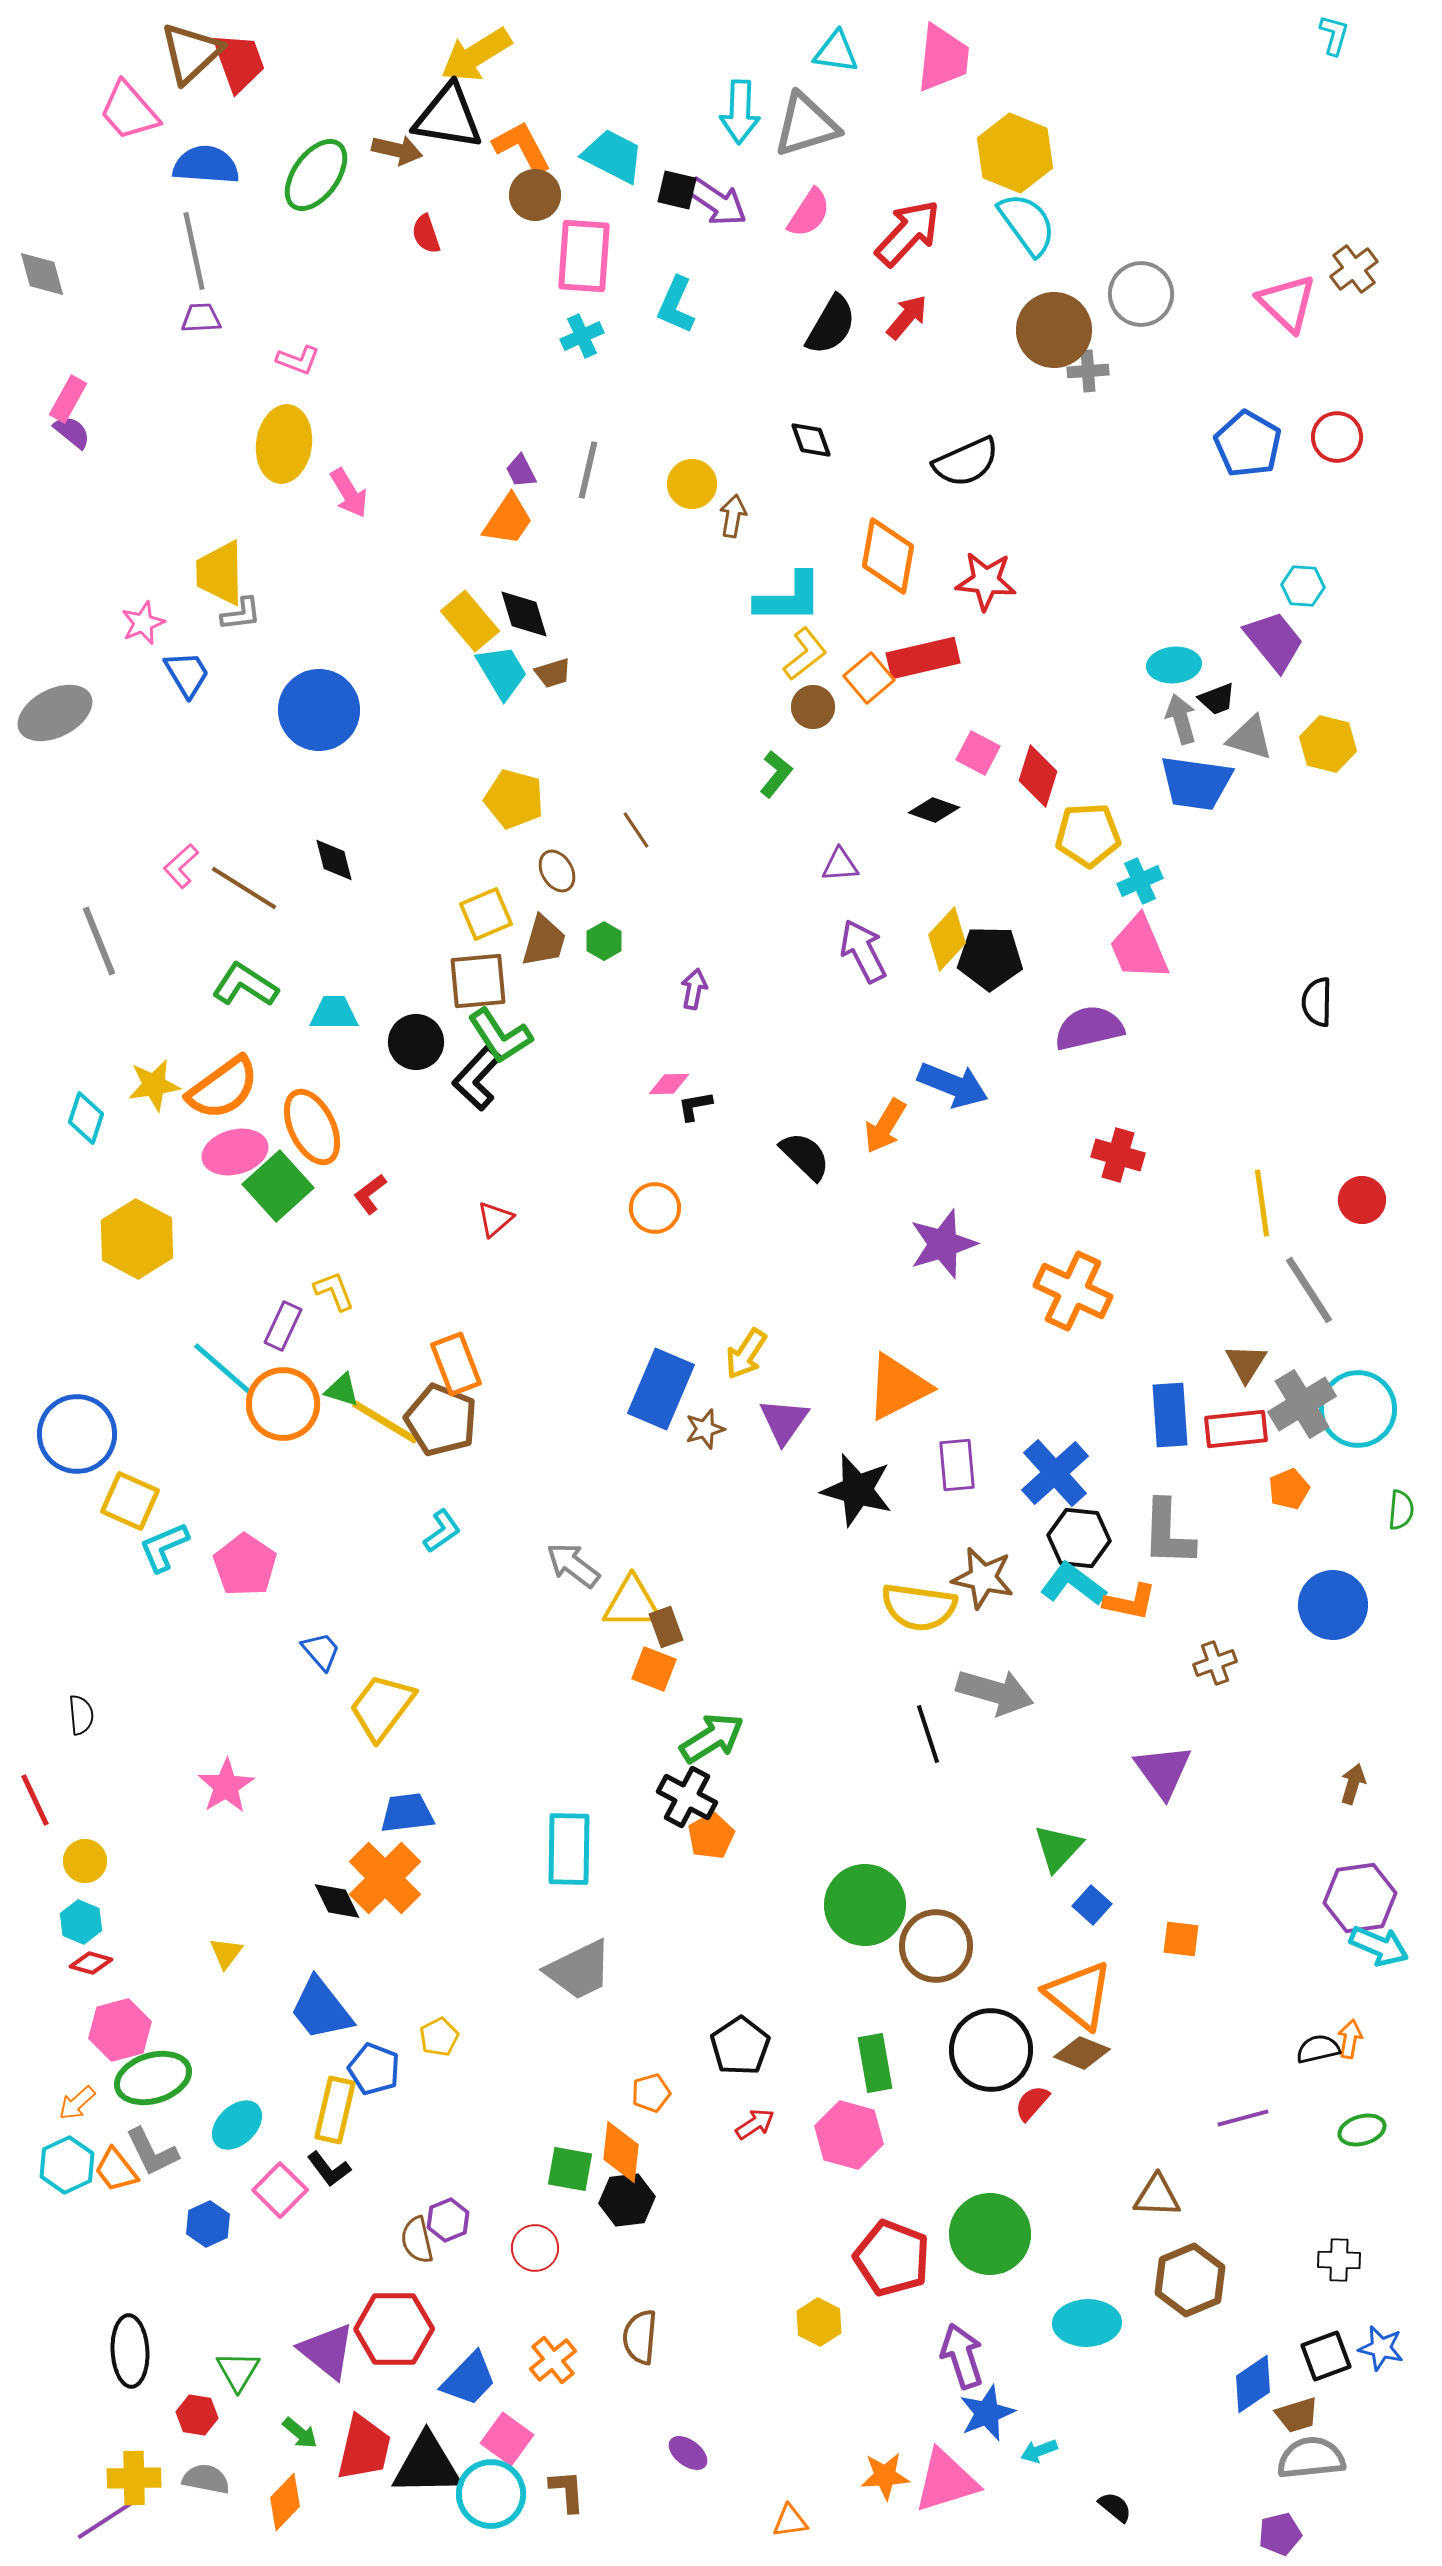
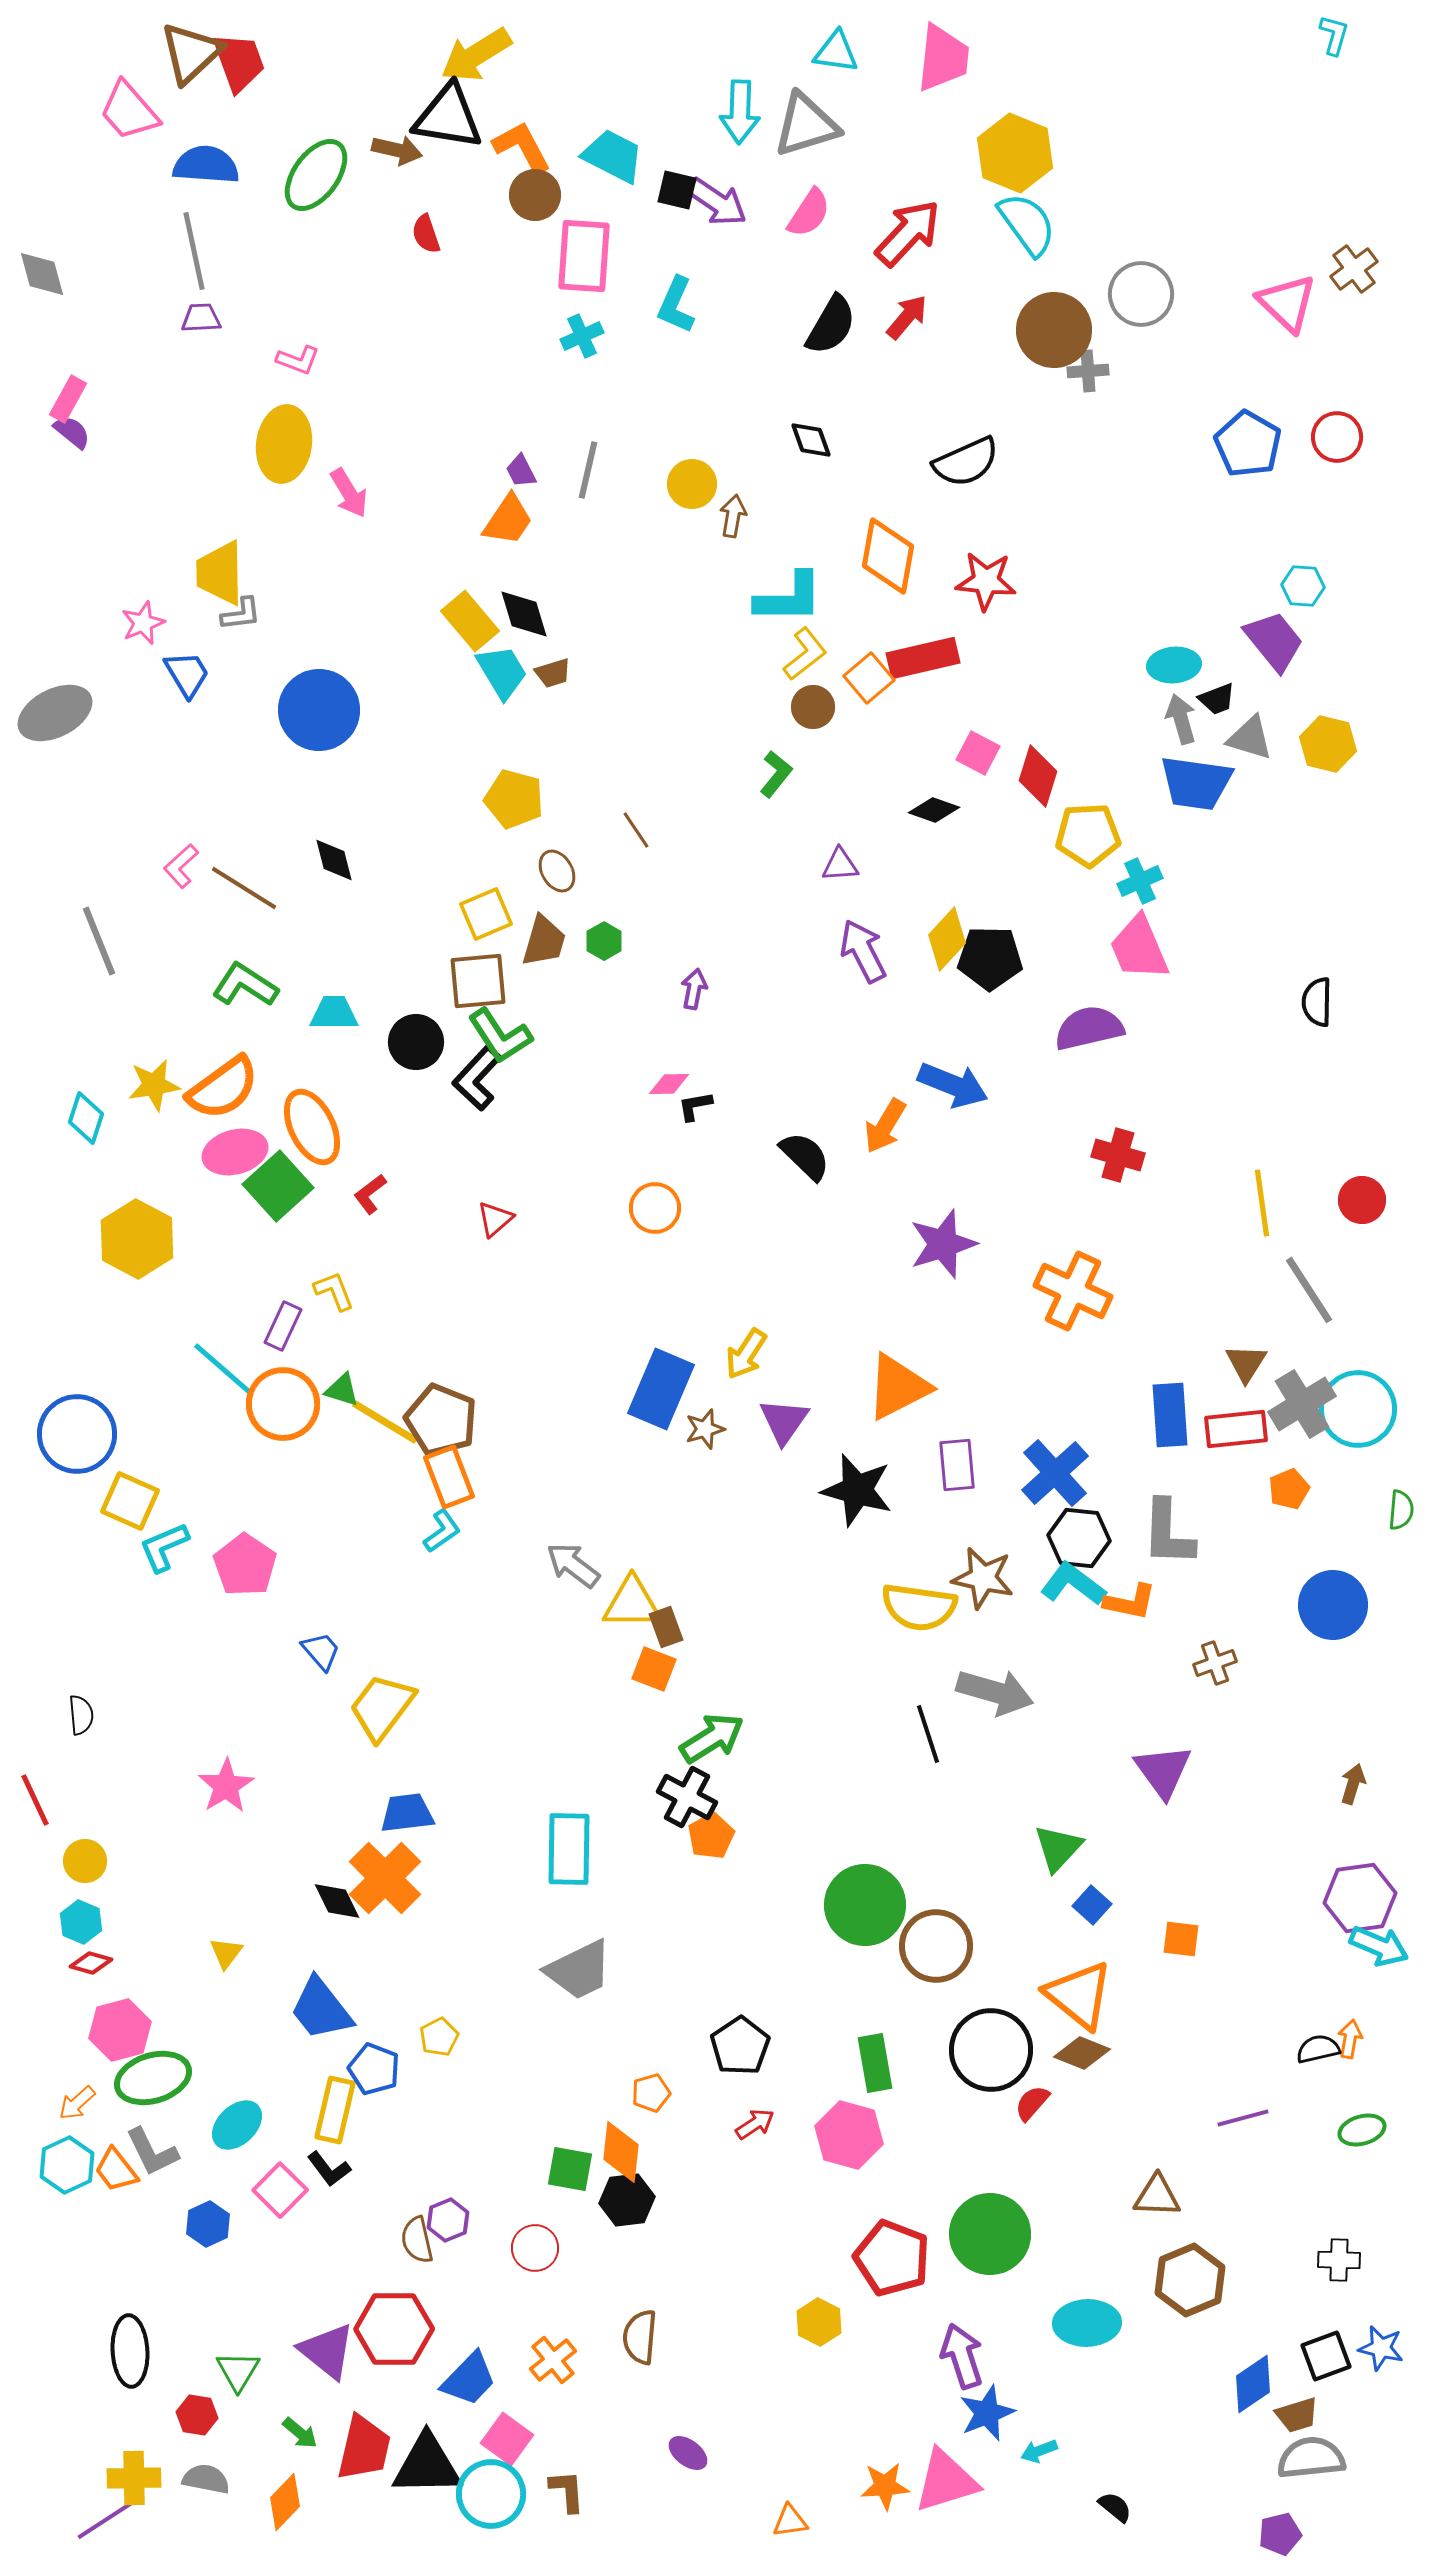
orange rectangle at (456, 1364): moved 7 px left, 113 px down
orange star at (885, 2476): moved 10 px down
